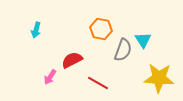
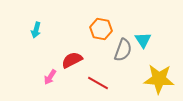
yellow star: moved 1 px down
